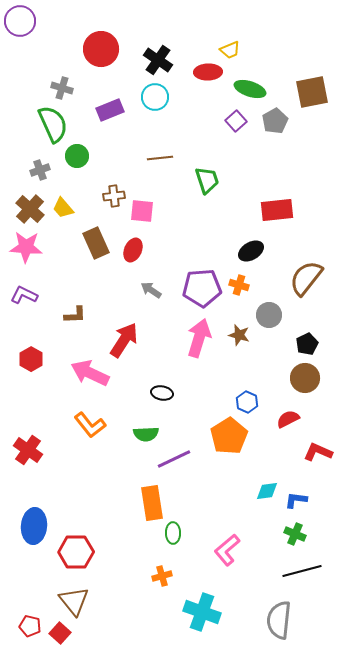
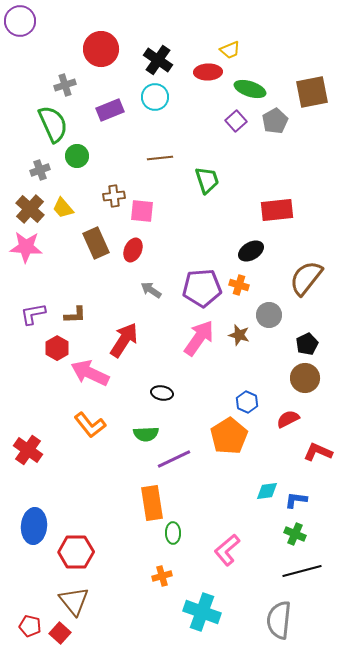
gray cross at (62, 88): moved 3 px right, 3 px up; rotated 35 degrees counterclockwise
purple L-shape at (24, 295): moved 9 px right, 19 px down; rotated 36 degrees counterclockwise
pink arrow at (199, 338): rotated 18 degrees clockwise
red hexagon at (31, 359): moved 26 px right, 11 px up
